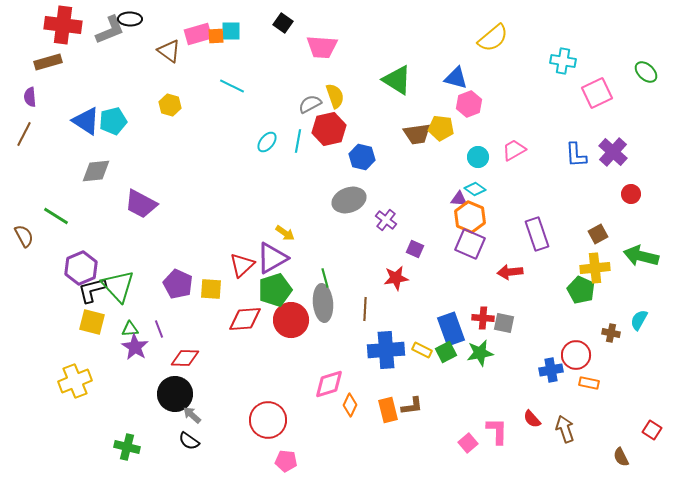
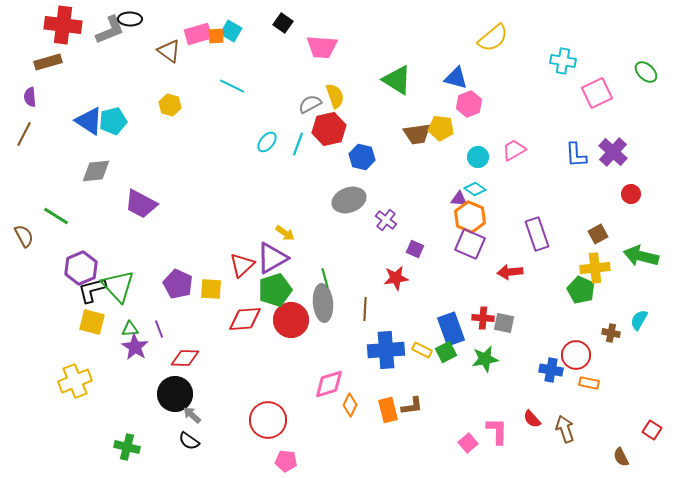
cyan square at (231, 31): rotated 30 degrees clockwise
blue triangle at (86, 121): moved 3 px right
cyan line at (298, 141): moved 3 px down; rotated 10 degrees clockwise
green star at (480, 353): moved 5 px right, 6 px down
blue cross at (551, 370): rotated 20 degrees clockwise
